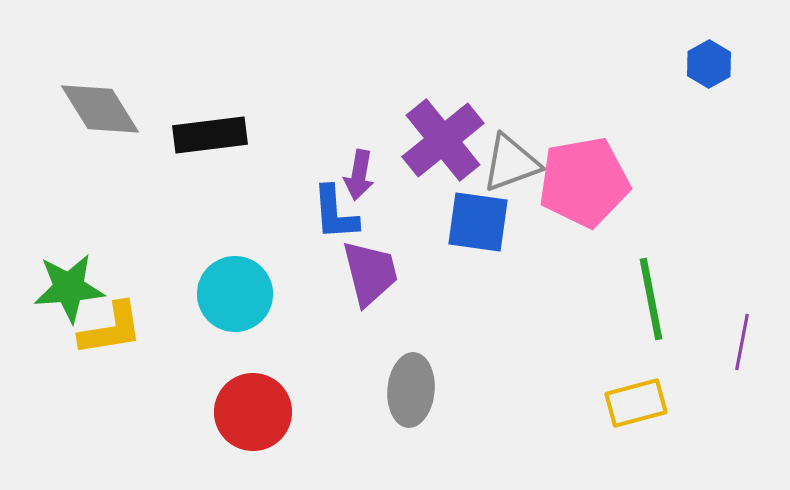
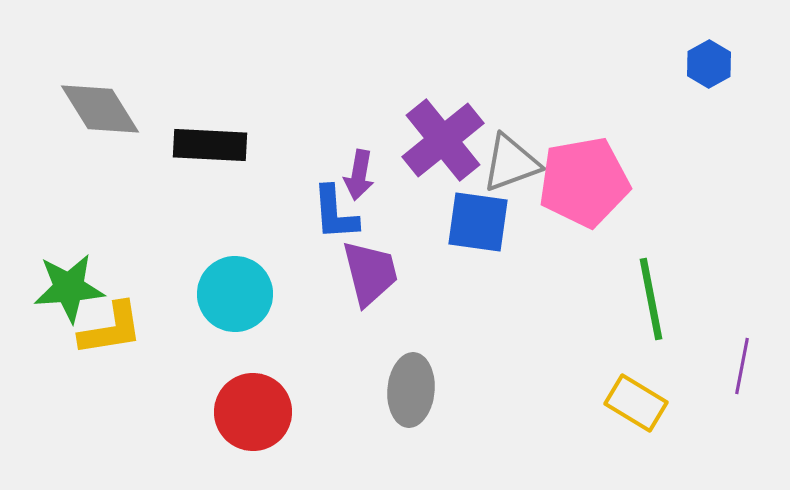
black rectangle: moved 10 px down; rotated 10 degrees clockwise
purple line: moved 24 px down
yellow rectangle: rotated 46 degrees clockwise
